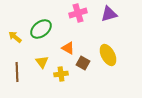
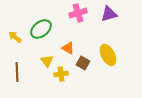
yellow triangle: moved 5 px right, 1 px up
